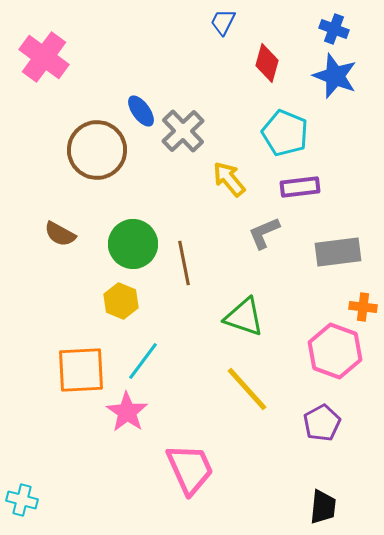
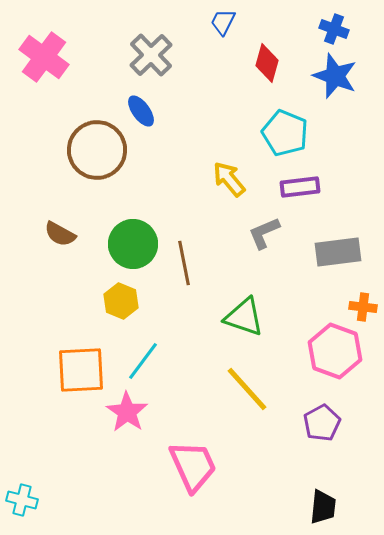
gray cross: moved 32 px left, 76 px up
pink trapezoid: moved 3 px right, 3 px up
